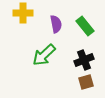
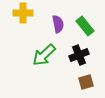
purple semicircle: moved 2 px right
black cross: moved 5 px left, 5 px up
